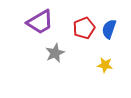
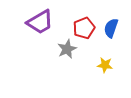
blue semicircle: moved 2 px right, 1 px up
gray star: moved 12 px right, 4 px up
